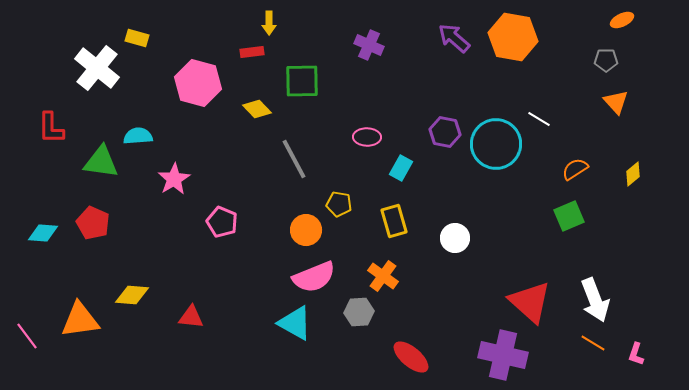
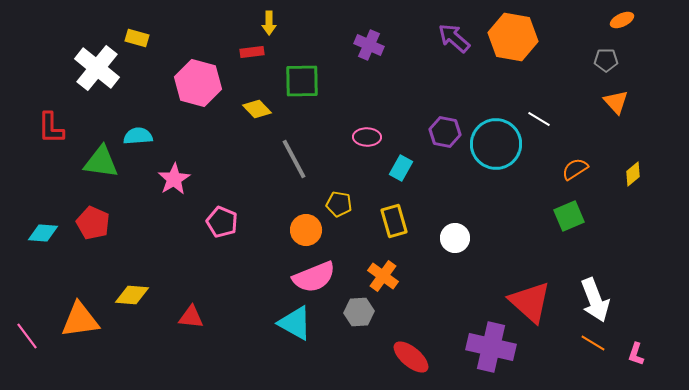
purple cross at (503, 355): moved 12 px left, 8 px up
